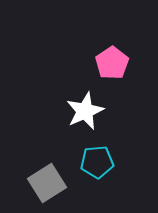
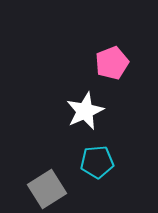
pink pentagon: rotated 12 degrees clockwise
gray square: moved 6 px down
